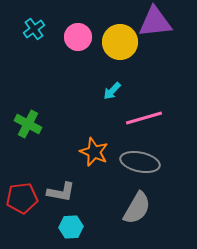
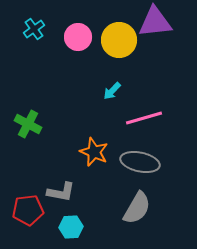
yellow circle: moved 1 px left, 2 px up
red pentagon: moved 6 px right, 12 px down
